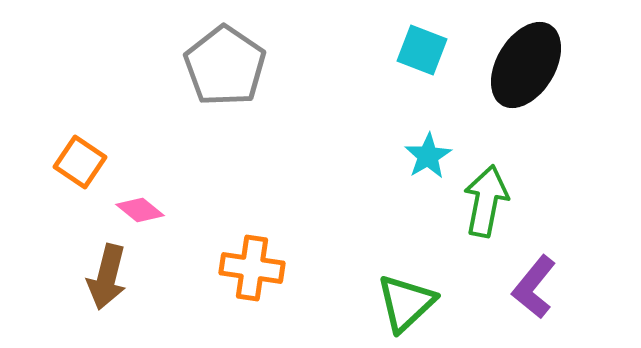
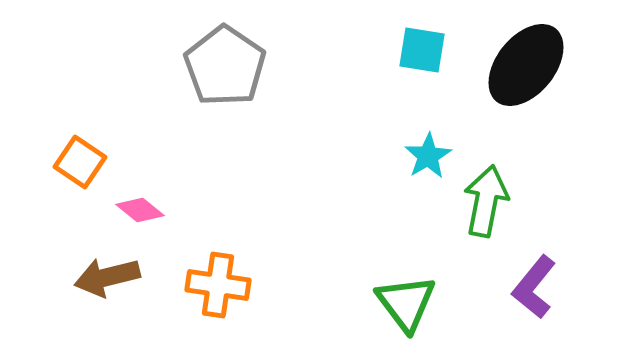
cyan square: rotated 12 degrees counterclockwise
black ellipse: rotated 8 degrees clockwise
orange cross: moved 34 px left, 17 px down
brown arrow: rotated 62 degrees clockwise
green triangle: rotated 24 degrees counterclockwise
